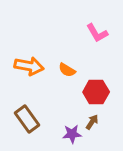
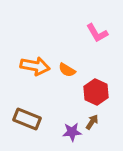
orange arrow: moved 6 px right
red hexagon: rotated 25 degrees clockwise
brown rectangle: rotated 32 degrees counterclockwise
purple star: moved 2 px up
